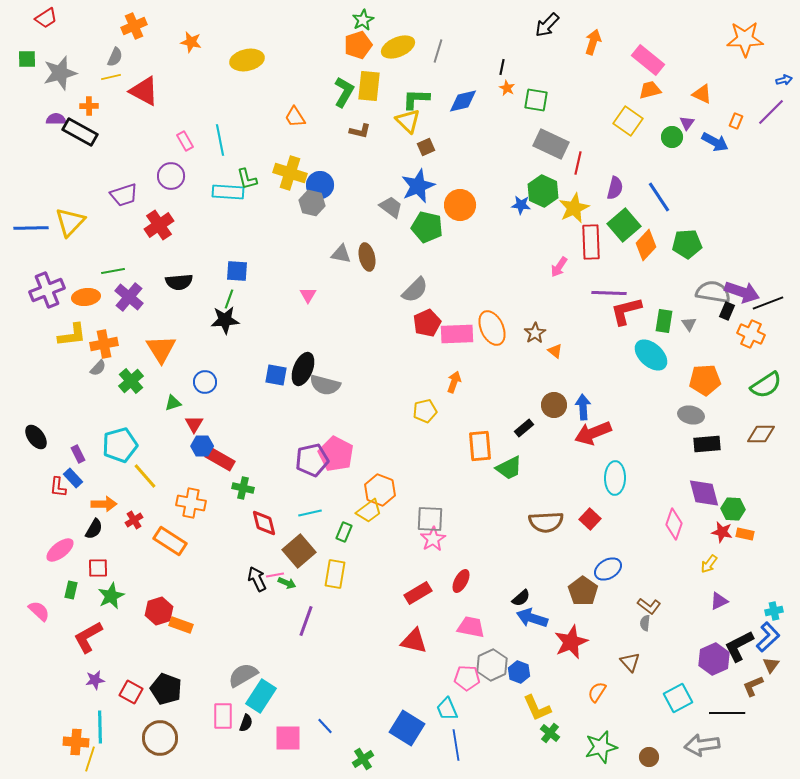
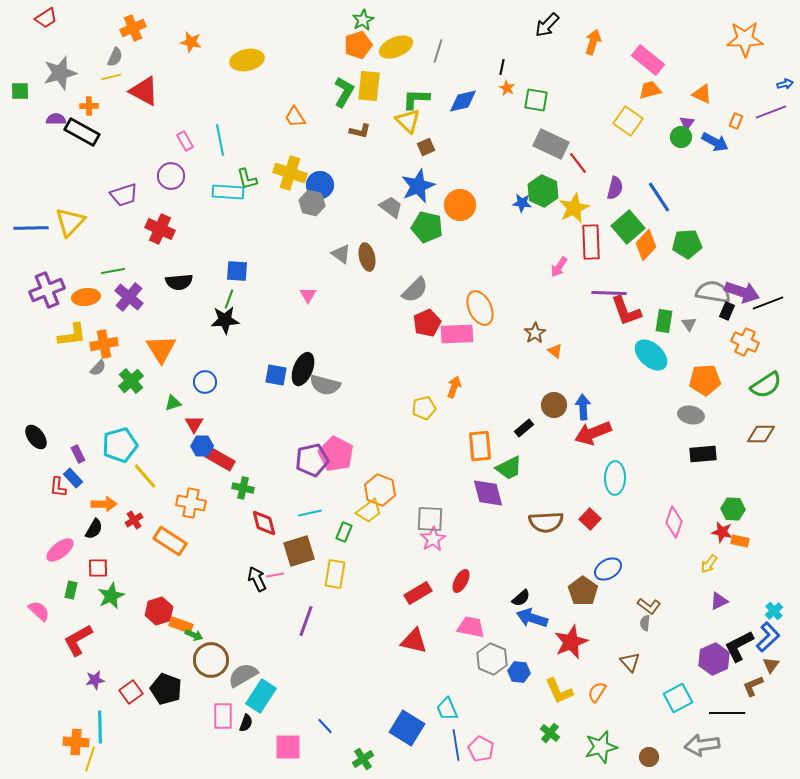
orange cross at (134, 26): moved 1 px left, 2 px down
yellow ellipse at (398, 47): moved 2 px left
green square at (27, 59): moved 7 px left, 32 px down
blue arrow at (784, 80): moved 1 px right, 4 px down
purple line at (771, 112): rotated 24 degrees clockwise
black rectangle at (80, 132): moved 2 px right
green circle at (672, 137): moved 9 px right
red line at (578, 163): rotated 50 degrees counterclockwise
blue star at (521, 205): moved 1 px right, 2 px up
red cross at (159, 225): moved 1 px right, 4 px down; rotated 32 degrees counterclockwise
green square at (624, 225): moved 4 px right, 2 px down
gray triangle at (341, 254): rotated 25 degrees clockwise
red L-shape at (626, 311): rotated 96 degrees counterclockwise
orange ellipse at (492, 328): moved 12 px left, 20 px up
orange cross at (751, 334): moved 6 px left, 8 px down
orange arrow at (454, 382): moved 5 px down
yellow pentagon at (425, 411): moved 1 px left, 3 px up
black rectangle at (707, 444): moved 4 px left, 10 px down
purple diamond at (704, 493): moved 216 px left
pink diamond at (674, 524): moved 2 px up
orange rectangle at (745, 534): moved 5 px left, 7 px down
brown square at (299, 551): rotated 24 degrees clockwise
green arrow at (287, 583): moved 93 px left, 52 px down
cyan cross at (774, 611): rotated 30 degrees counterclockwise
red L-shape at (88, 637): moved 10 px left, 3 px down
gray hexagon at (492, 665): moved 6 px up; rotated 12 degrees counterclockwise
blue hexagon at (519, 672): rotated 15 degrees counterclockwise
pink pentagon at (467, 678): moved 14 px right, 71 px down; rotated 25 degrees clockwise
red square at (131, 692): rotated 25 degrees clockwise
yellow L-shape at (537, 708): moved 22 px right, 17 px up
brown circle at (160, 738): moved 51 px right, 78 px up
pink square at (288, 738): moved 9 px down
